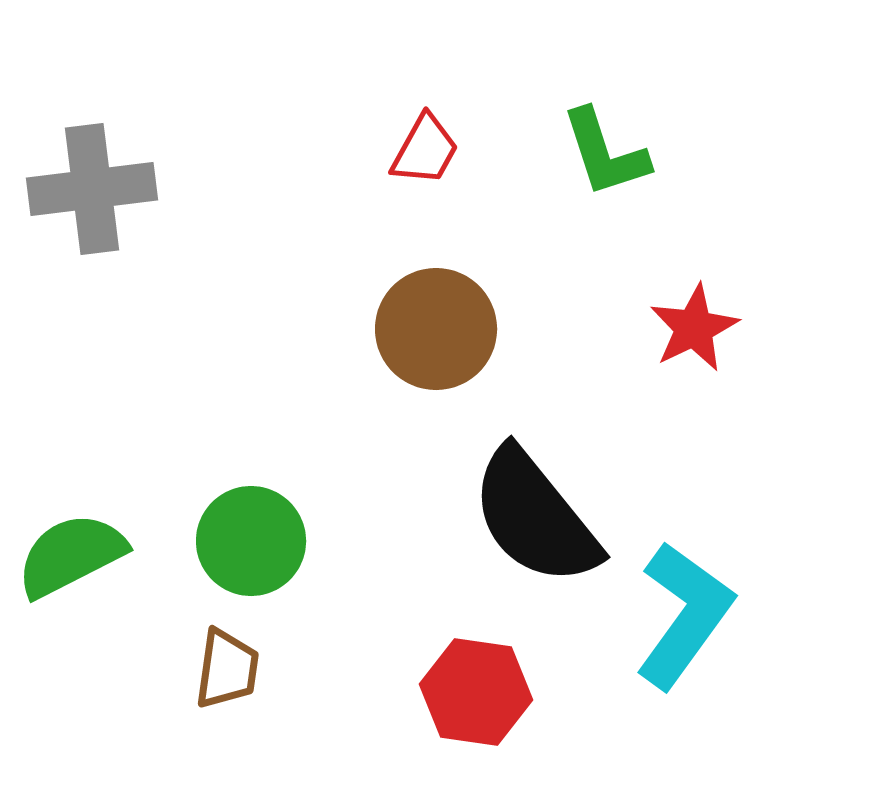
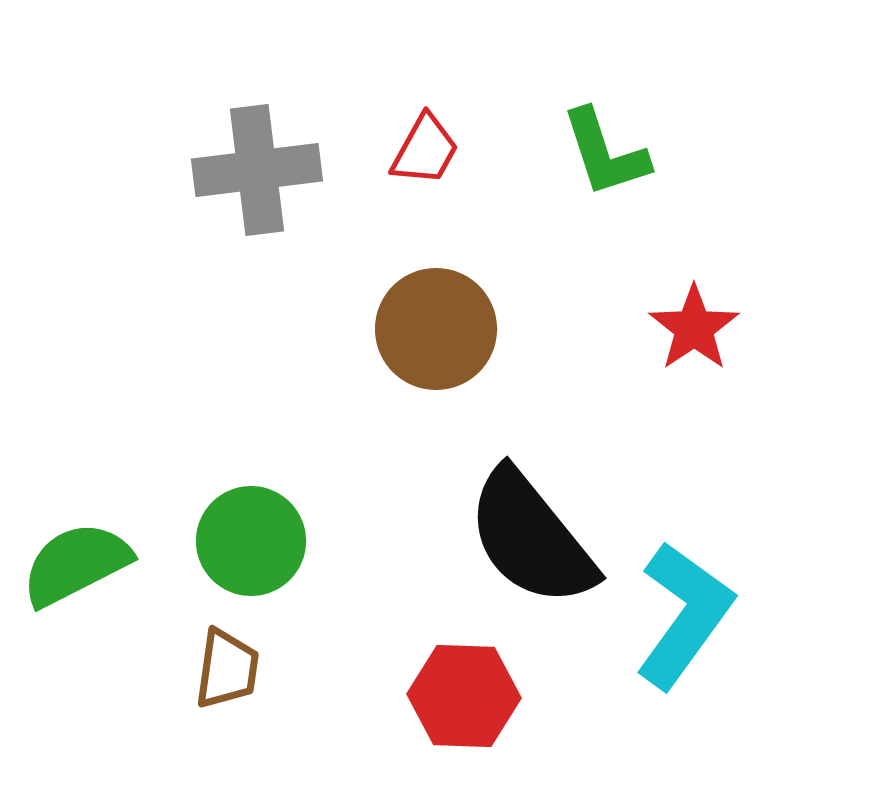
gray cross: moved 165 px right, 19 px up
red star: rotated 8 degrees counterclockwise
black semicircle: moved 4 px left, 21 px down
green semicircle: moved 5 px right, 9 px down
red hexagon: moved 12 px left, 4 px down; rotated 6 degrees counterclockwise
